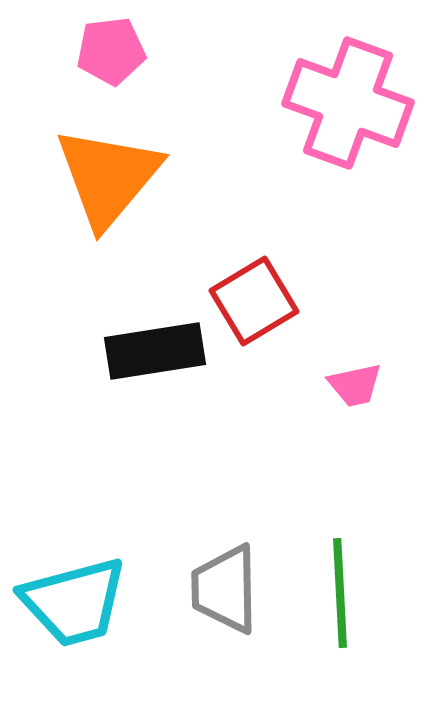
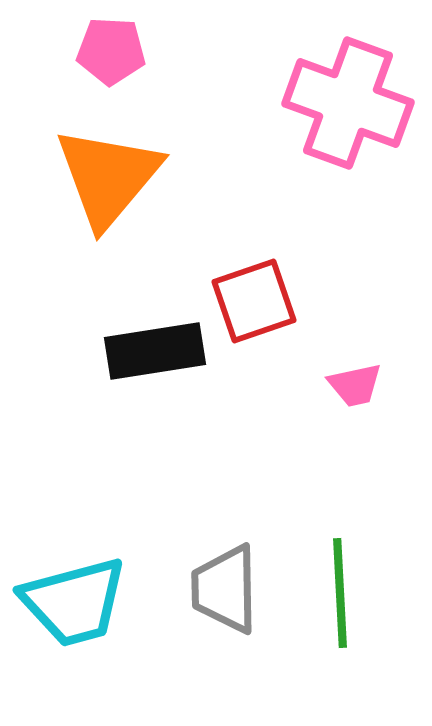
pink pentagon: rotated 10 degrees clockwise
red square: rotated 12 degrees clockwise
